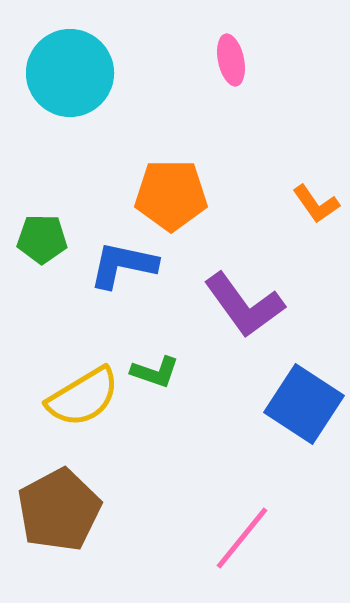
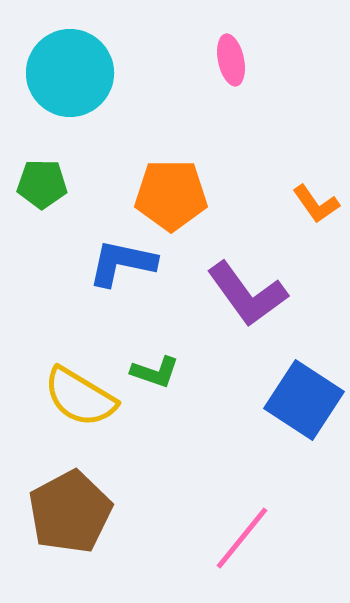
green pentagon: moved 55 px up
blue L-shape: moved 1 px left, 2 px up
purple L-shape: moved 3 px right, 11 px up
yellow semicircle: moved 3 px left; rotated 62 degrees clockwise
blue square: moved 4 px up
brown pentagon: moved 11 px right, 2 px down
